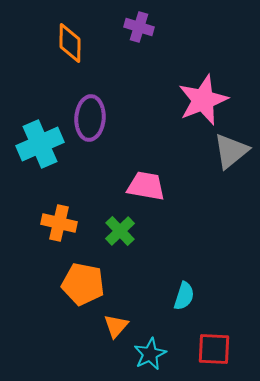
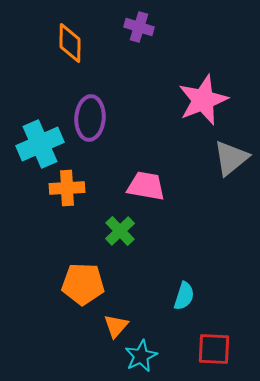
gray triangle: moved 7 px down
orange cross: moved 8 px right, 35 px up; rotated 16 degrees counterclockwise
orange pentagon: rotated 9 degrees counterclockwise
cyan star: moved 9 px left, 2 px down
